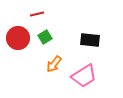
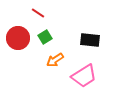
red line: moved 1 px right, 1 px up; rotated 48 degrees clockwise
orange arrow: moved 1 px right, 4 px up; rotated 18 degrees clockwise
